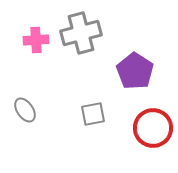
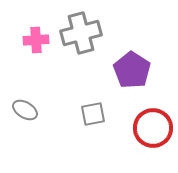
purple pentagon: moved 3 px left, 1 px up
gray ellipse: rotated 25 degrees counterclockwise
